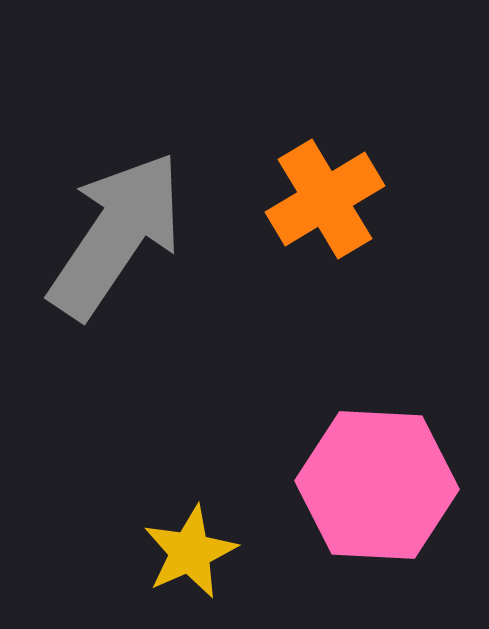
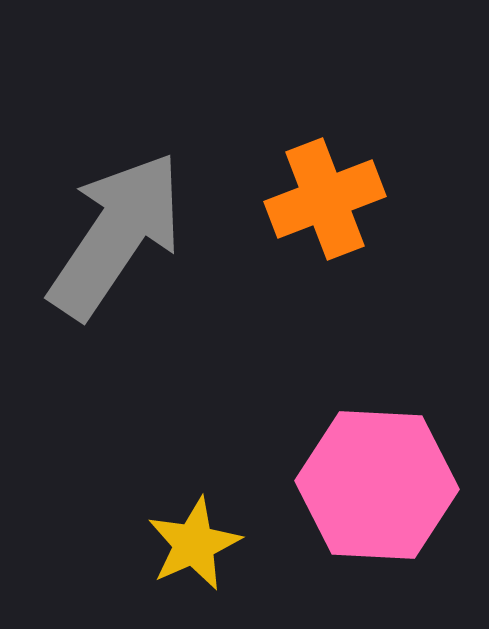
orange cross: rotated 10 degrees clockwise
yellow star: moved 4 px right, 8 px up
